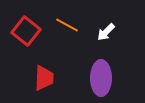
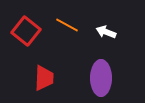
white arrow: rotated 66 degrees clockwise
